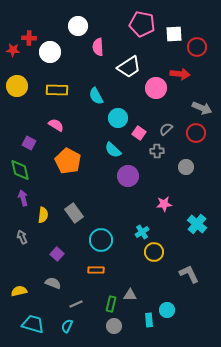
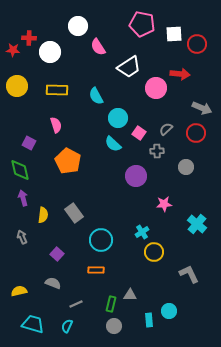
pink semicircle at (98, 47): rotated 30 degrees counterclockwise
red circle at (197, 47): moved 3 px up
pink semicircle at (56, 125): rotated 42 degrees clockwise
cyan semicircle at (113, 150): moved 6 px up
purple circle at (128, 176): moved 8 px right
cyan circle at (167, 310): moved 2 px right, 1 px down
